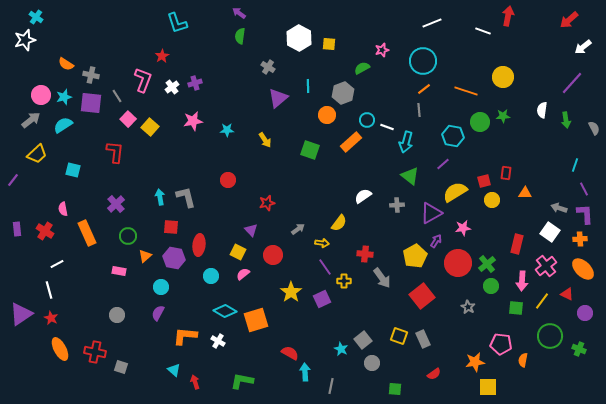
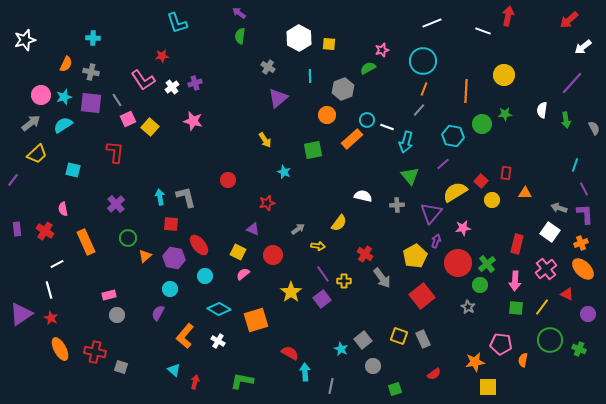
cyan cross at (36, 17): moved 57 px right, 21 px down; rotated 32 degrees counterclockwise
red star at (162, 56): rotated 24 degrees clockwise
orange semicircle at (66, 64): rotated 98 degrees counterclockwise
green semicircle at (362, 68): moved 6 px right
gray cross at (91, 75): moved 3 px up
yellow circle at (503, 77): moved 1 px right, 2 px up
pink L-shape at (143, 80): rotated 125 degrees clockwise
cyan line at (308, 86): moved 2 px right, 10 px up
orange line at (424, 89): rotated 32 degrees counterclockwise
orange line at (466, 91): rotated 75 degrees clockwise
gray hexagon at (343, 93): moved 4 px up
gray line at (117, 96): moved 4 px down
gray line at (419, 110): rotated 48 degrees clockwise
green star at (503, 116): moved 2 px right, 2 px up
pink square at (128, 119): rotated 21 degrees clockwise
gray arrow at (31, 120): moved 3 px down
pink star at (193, 121): rotated 24 degrees clockwise
green circle at (480, 122): moved 2 px right, 2 px down
cyan star at (227, 130): moved 57 px right, 42 px down; rotated 24 degrees clockwise
orange rectangle at (351, 142): moved 1 px right, 3 px up
green square at (310, 150): moved 3 px right; rotated 30 degrees counterclockwise
green triangle at (410, 176): rotated 12 degrees clockwise
red square at (484, 181): moved 3 px left; rotated 32 degrees counterclockwise
white semicircle at (363, 196): rotated 48 degrees clockwise
purple triangle at (431, 213): rotated 20 degrees counterclockwise
red square at (171, 227): moved 3 px up
purple triangle at (251, 230): moved 2 px right, 1 px up; rotated 24 degrees counterclockwise
orange rectangle at (87, 233): moved 1 px left, 9 px down
green circle at (128, 236): moved 2 px down
orange cross at (580, 239): moved 1 px right, 4 px down; rotated 16 degrees counterclockwise
purple arrow at (436, 241): rotated 16 degrees counterclockwise
yellow arrow at (322, 243): moved 4 px left, 3 px down
red ellipse at (199, 245): rotated 45 degrees counterclockwise
red cross at (365, 254): rotated 28 degrees clockwise
pink cross at (546, 266): moved 3 px down
purple line at (325, 267): moved 2 px left, 7 px down
pink rectangle at (119, 271): moved 10 px left, 24 px down; rotated 24 degrees counterclockwise
cyan circle at (211, 276): moved 6 px left
pink arrow at (522, 281): moved 7 px left
green circle at (491, 286): moved 11 px left, 1 px up
cyan circle at (161, 287): moved 9 px right, 2 px down
purple square at (322, 299): rotated 12 degrees counterclockwise
yellow line at (542, 301): moved 6 px down
cyan diamond at (225, 311): moved 6 px left, 2 px up
purple circle at (585, 313): moved 3 px right, 1 px down
orange L-shape at (185, 336): rotated 55 degrees counterclockwise
green circle at (550, 336): moved 4 px down
gray circle at (372, 363): moved 1 px right, 3 px down
red arrow at (195, 382): rotated 32 degrees clockwise
green square at (395, 389): rotated 24 degrees counterclockwise
